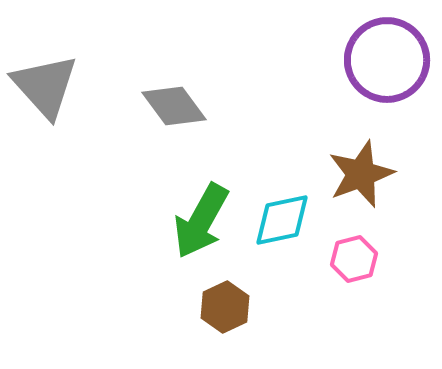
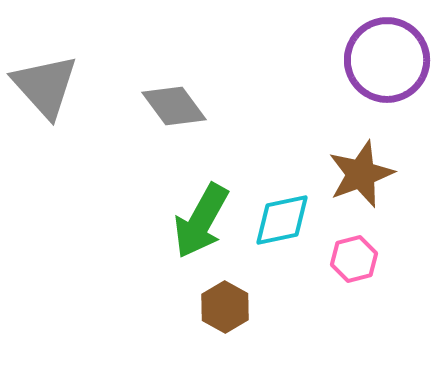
brown hexagon: rotated 6 degrees counterclockwise
